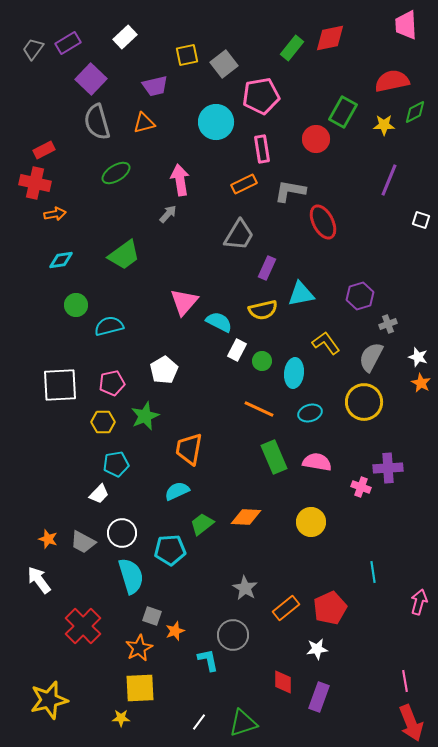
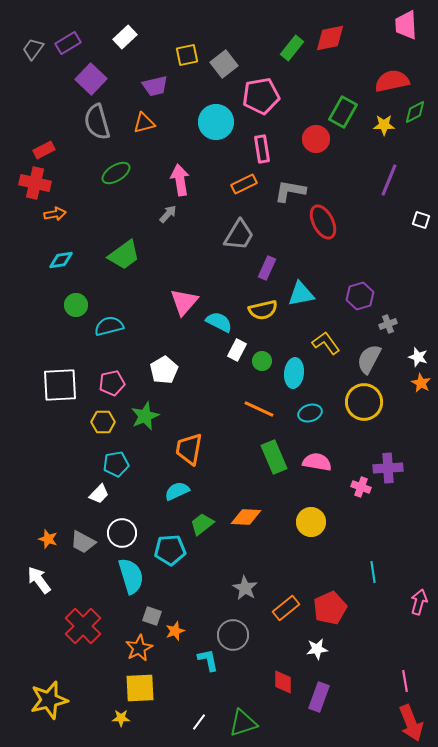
gray semicircle at (371, 357): moved 2 px left, 2 px down
